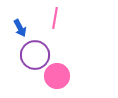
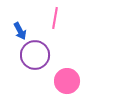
blue arrow: moved 3 px down
pink circle: moved 10 px right, 5 px down
